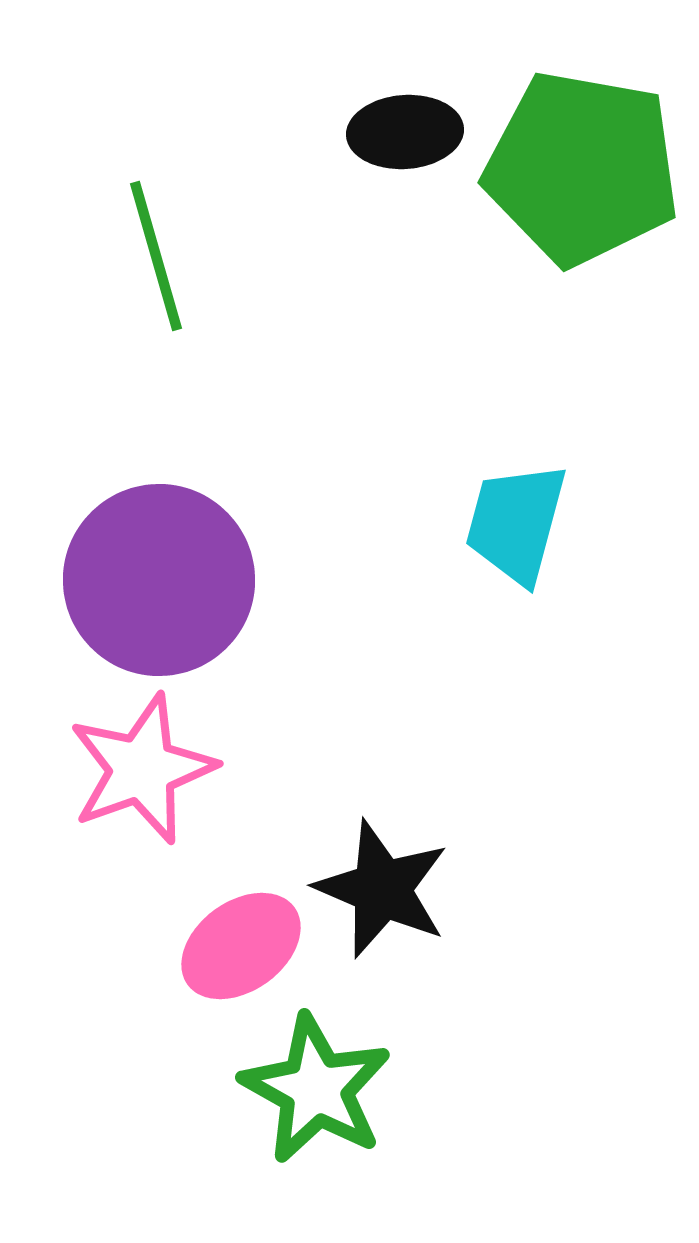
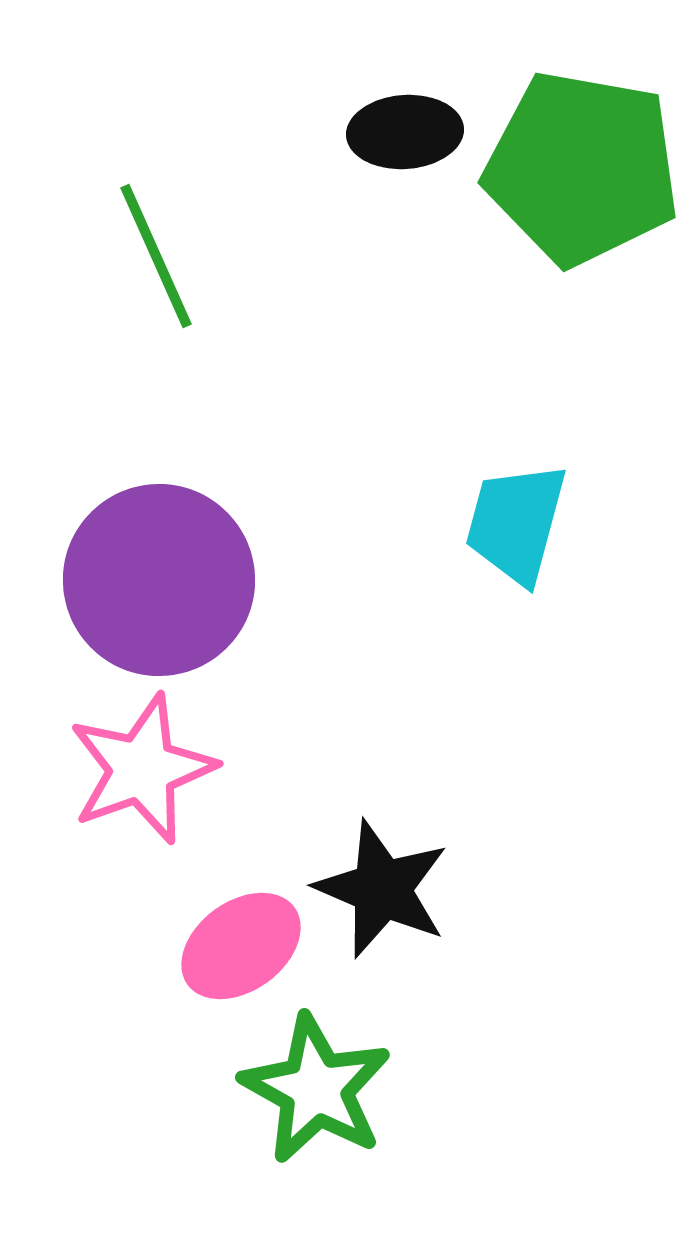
green line: rotated 8 degrees counterclockwise
